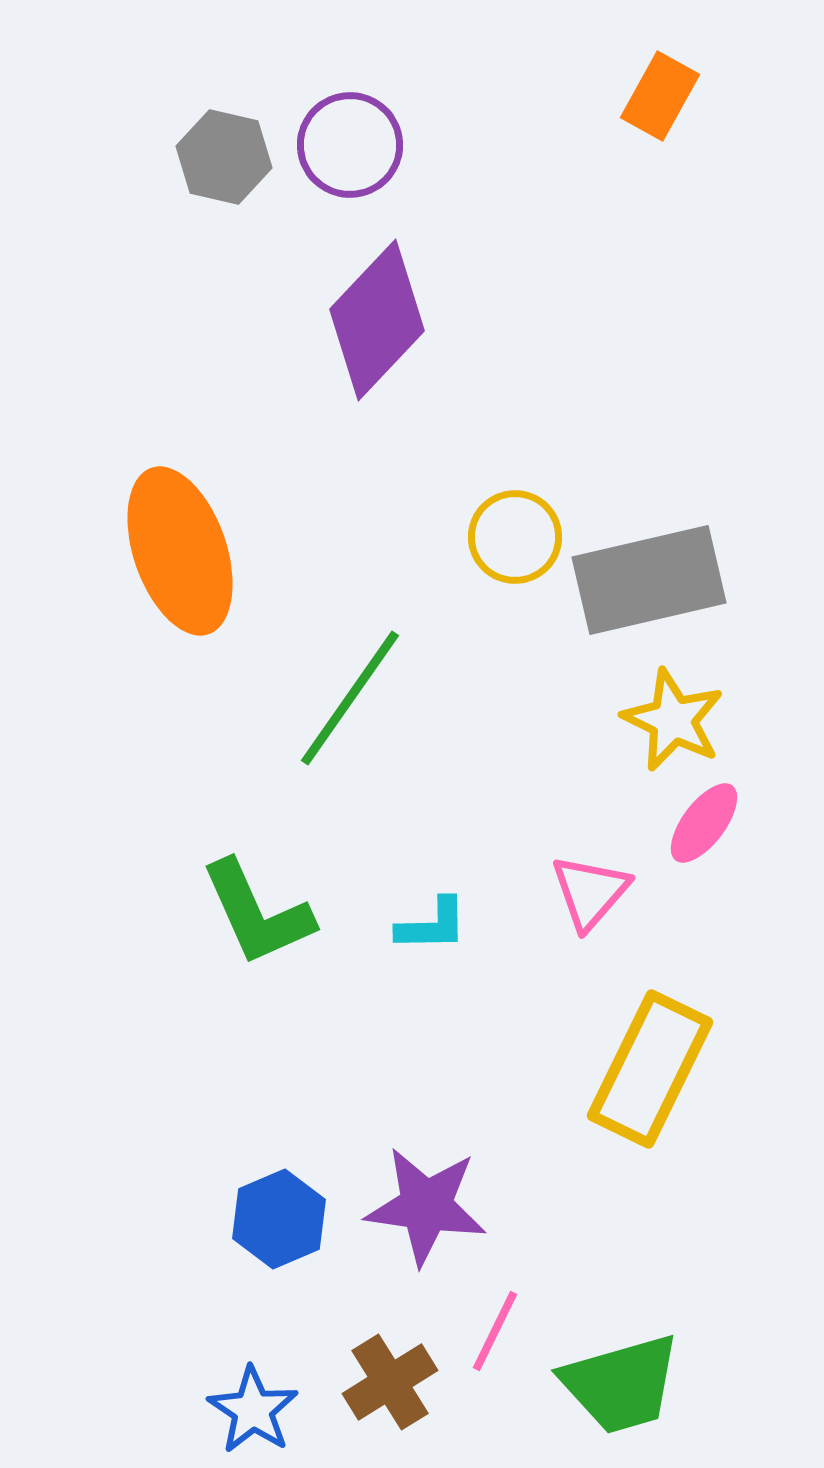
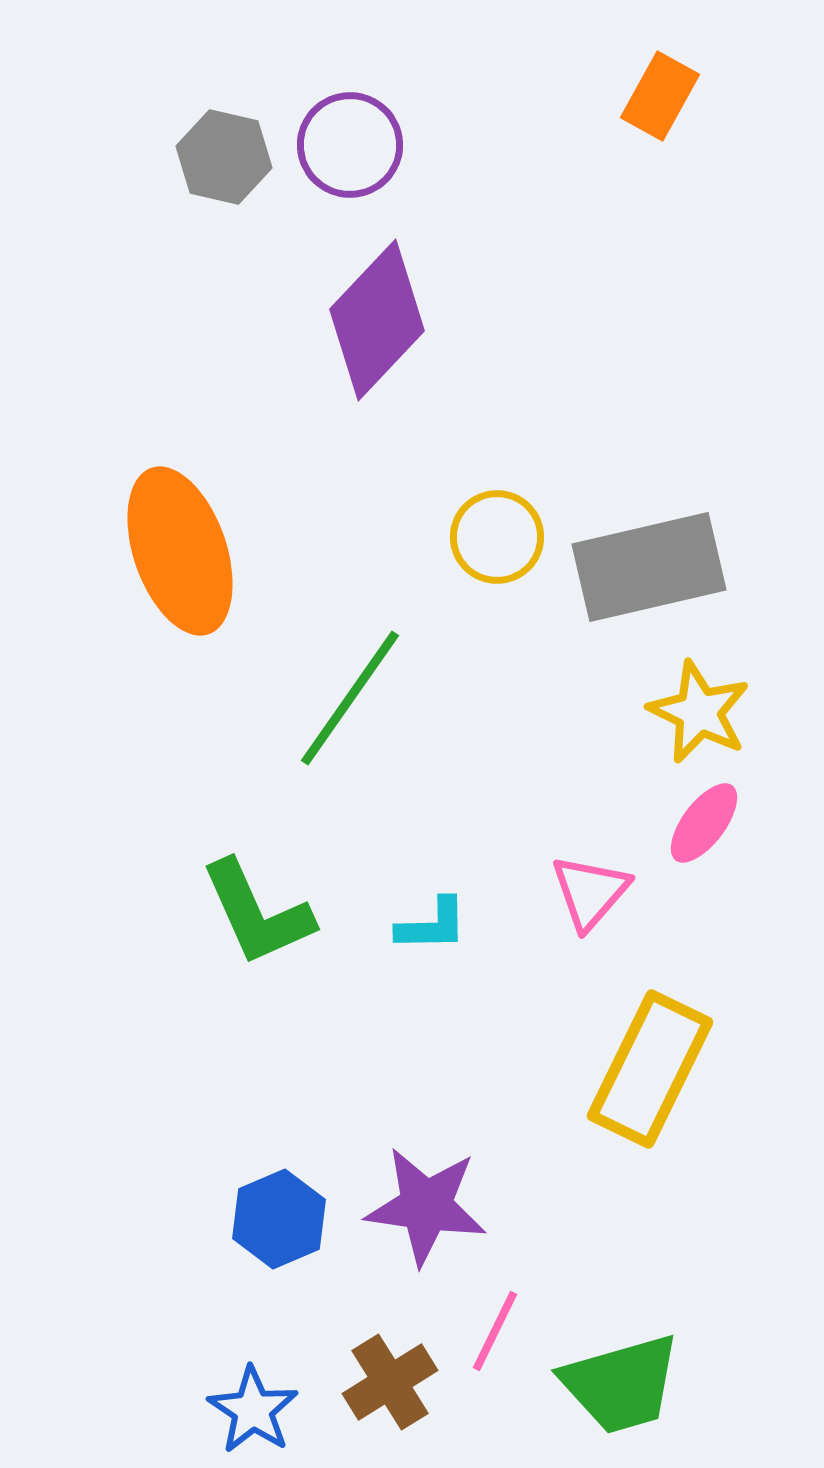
yellow circle: moved 18 px left
gray rectangle: moved 13 px up
yellow star: moved 26 px right, 8 px up
